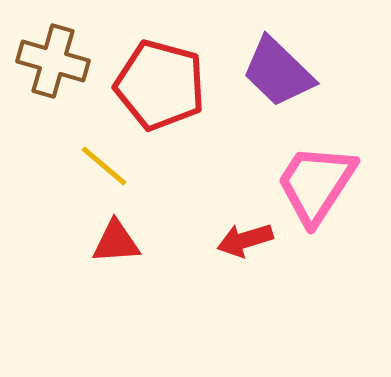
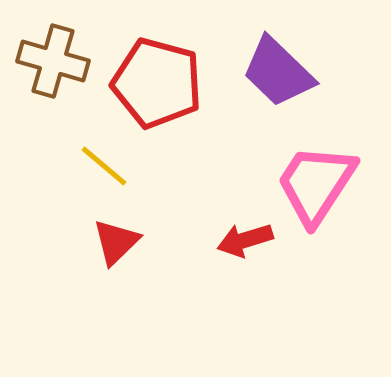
red pentagon: moved 3 px left, 2 px up
red triangle: rotated 40 degrees counterclockwise
